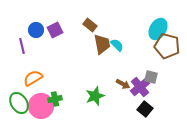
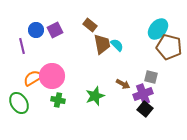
cyan ellipse: rotated 10 degrees clockwise
brown pentagon: moved 2 px right, 1 px down
purple cross: moved 3 px right, 7 px down; rotated 18 degrees clockwise
green cross: moved 3 px right, 1 px down; rotated 24 degrees clockwise
pink circle: moved 11 px right, 30 px up
